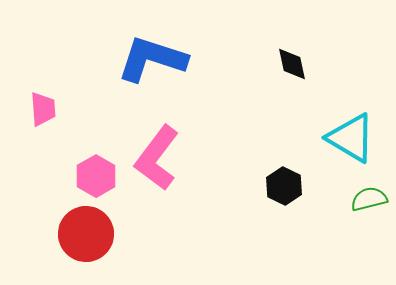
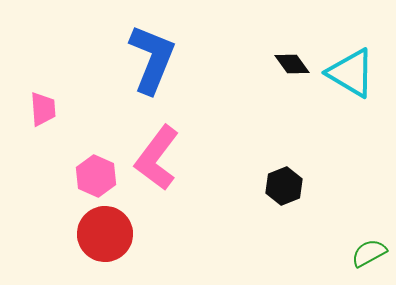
blue L-shape: rotated 94 degrees clockwise
black diamond: rotated 24 degrees counterclockwise
cyan triangle: moved 65 px up
pink hexagon: rotated 6 degrees counterclockwise
black hexagon: rotated 12 degrees clockwise
green semicircle: moved 54 px down; rotated 15 degrees counterclockwise
red circle: moved 19 px right
